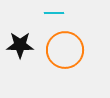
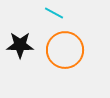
cyan line: rotated 30 degrees clockwise
